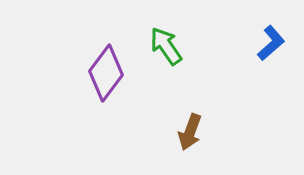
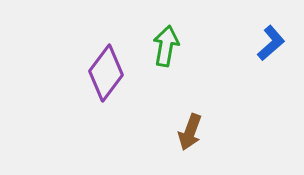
green arrow: rotated 45 degrees clockwise
